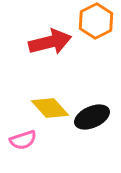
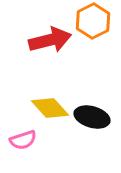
orange hexagon: moved 3 px left
red arrow: moved 2 px up
black ellipse: rotated 40 degrees clockwise
